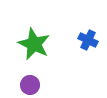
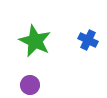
green star: moved 1 px right, 3 px up
